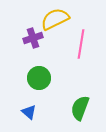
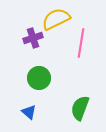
yellow semicircle: moved 1 px right
pink line: moved 1 px up
